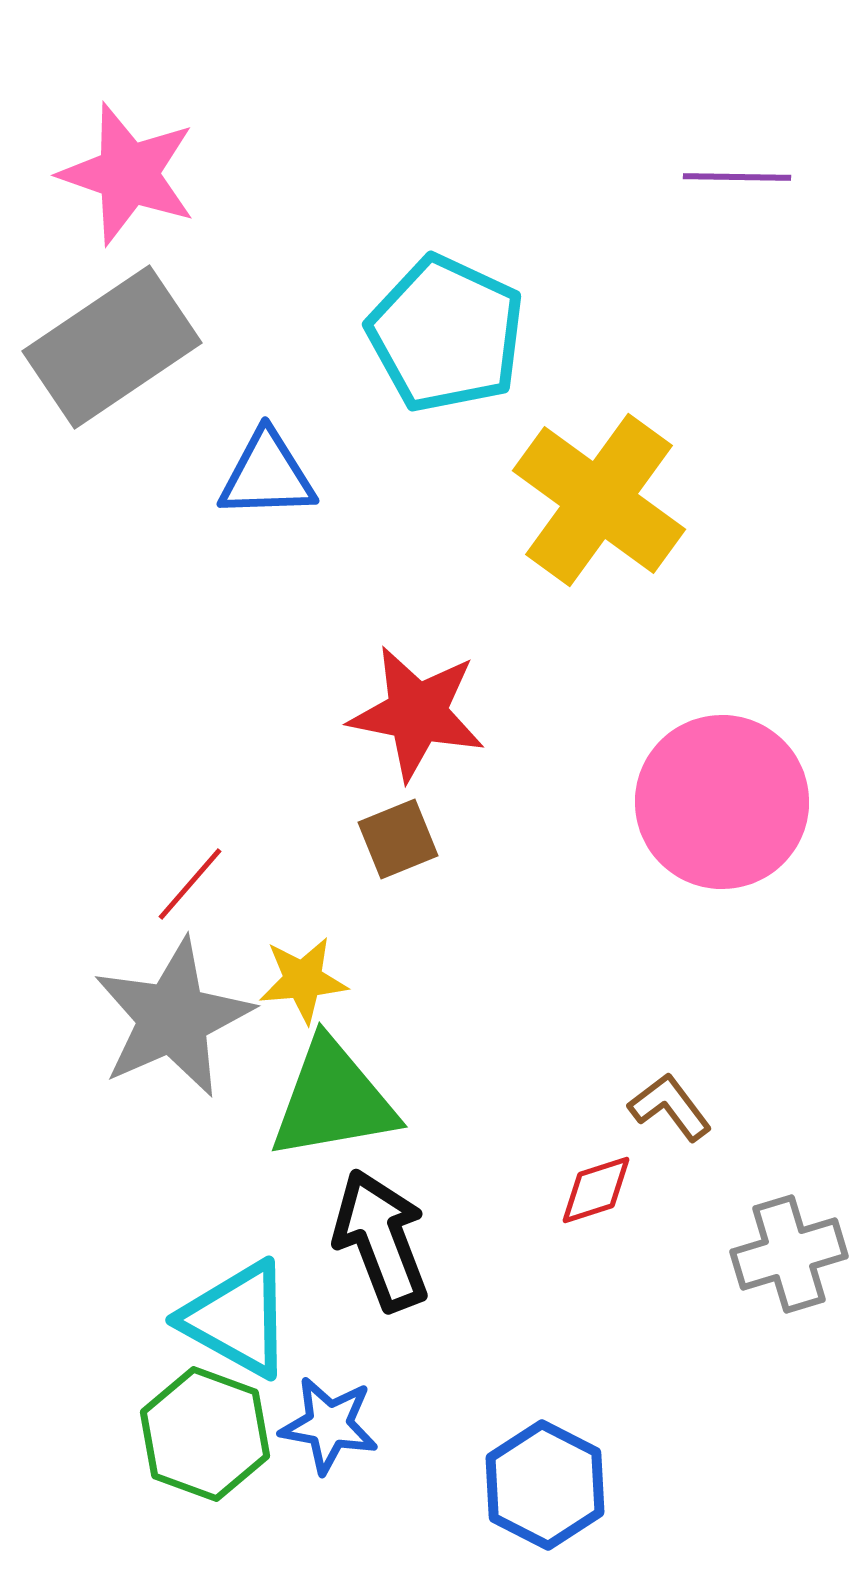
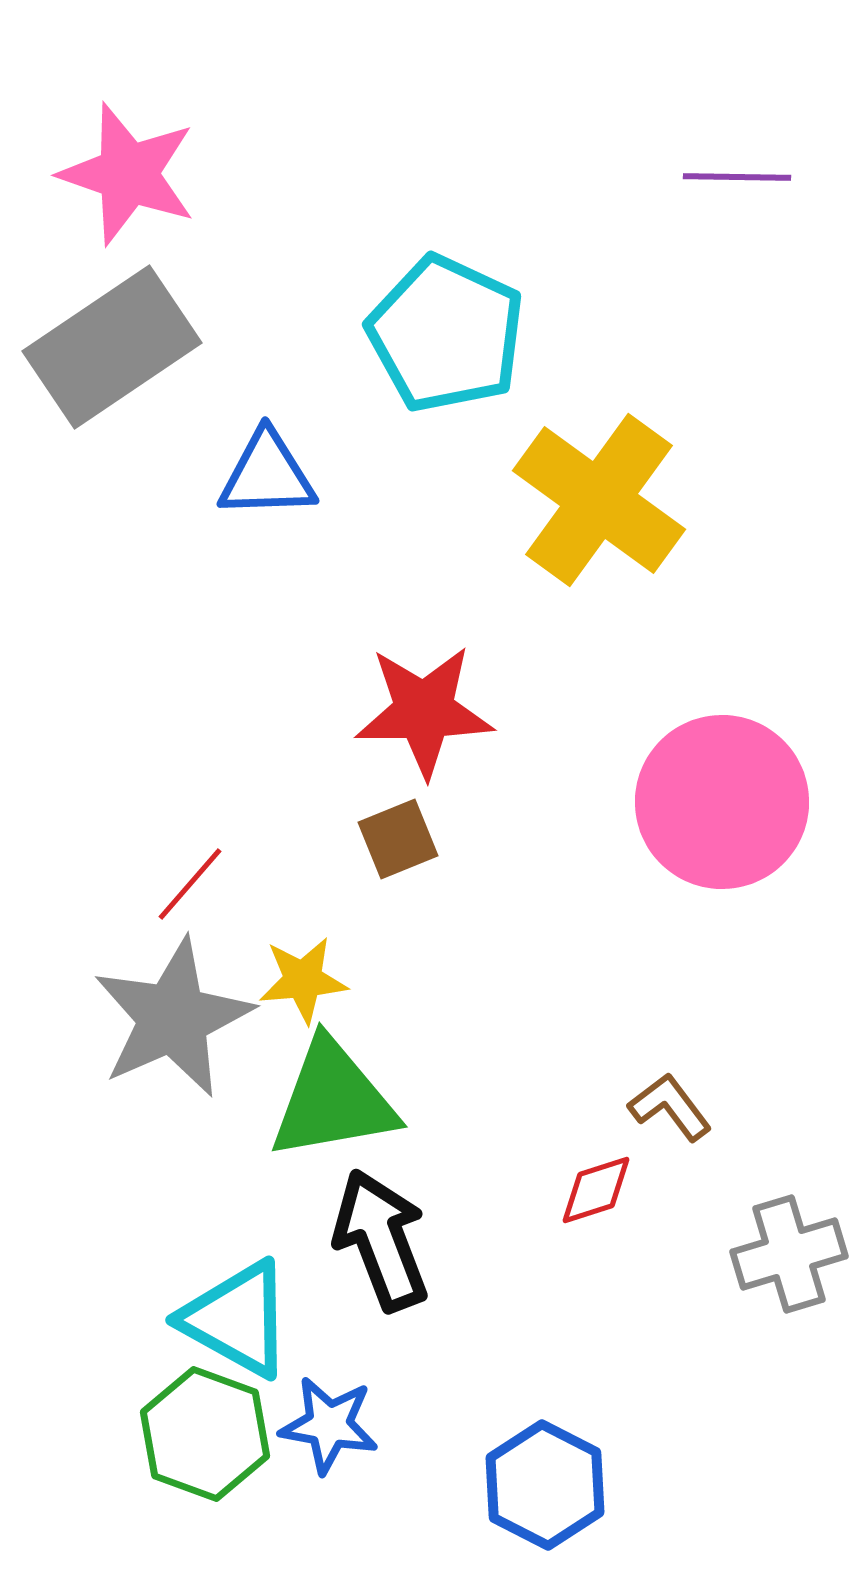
red star: moved 7 px right, 2 px up; rotated 12 degrees counterclockwise
